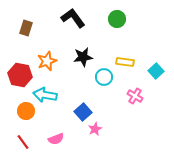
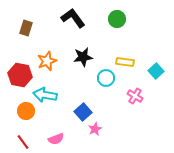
cyan circle: moved 2 px right, 1 px down
